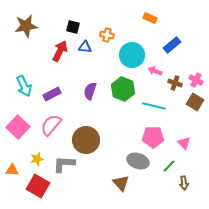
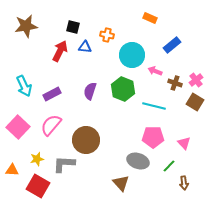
pink cross: rotated 24 degrees clockwise
